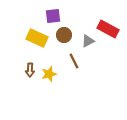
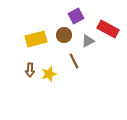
purple square: moved 23 px right; rotated 21 degrees counterclockwise
yellow rectangle: moved 1 px left, 1 px down; rotated 40 degrees counterclockwise
